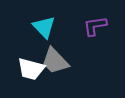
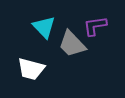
gray trapezoid: moved 17 px right, 17 px up
